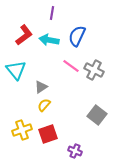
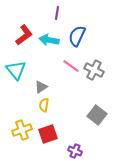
purple line: moved 5 px right
yellow semicircle: rotated 32 degrees counterclockwise
